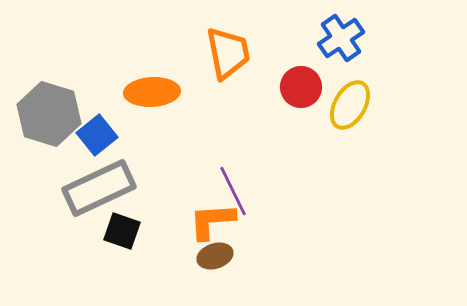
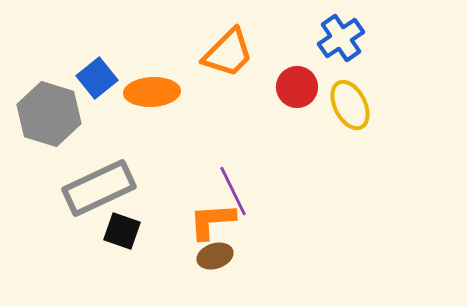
orange trapezoid: rotated 56 degrees clockwise
red circle: moved 4 px left
yellow ellipse: rotated 57 degrees counterclockwise
blue square: moved 57 px up
